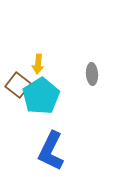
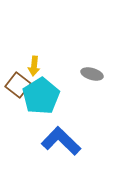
yellow arrow: moved 4 px left, 2 px down
gray ellipse: rotated 70 degrees counterclockwise
blue L-shape: moved 10 px right, 10 px up; rotated 108 degrees clockwise
